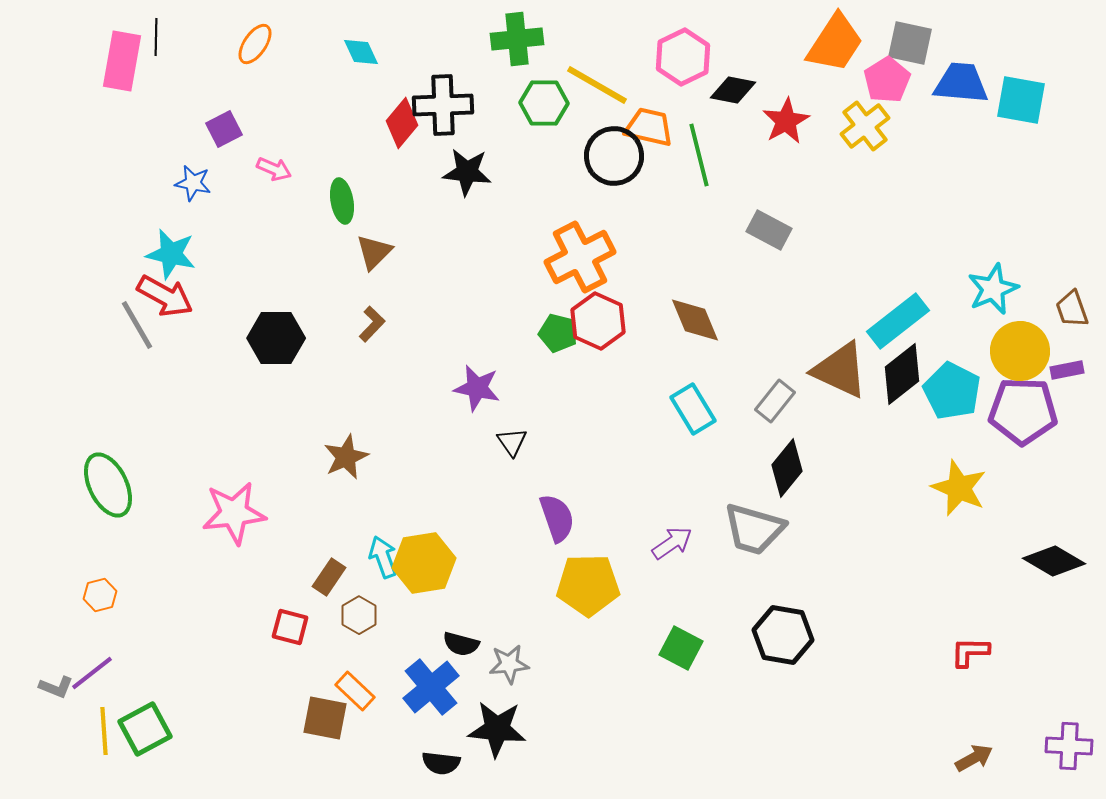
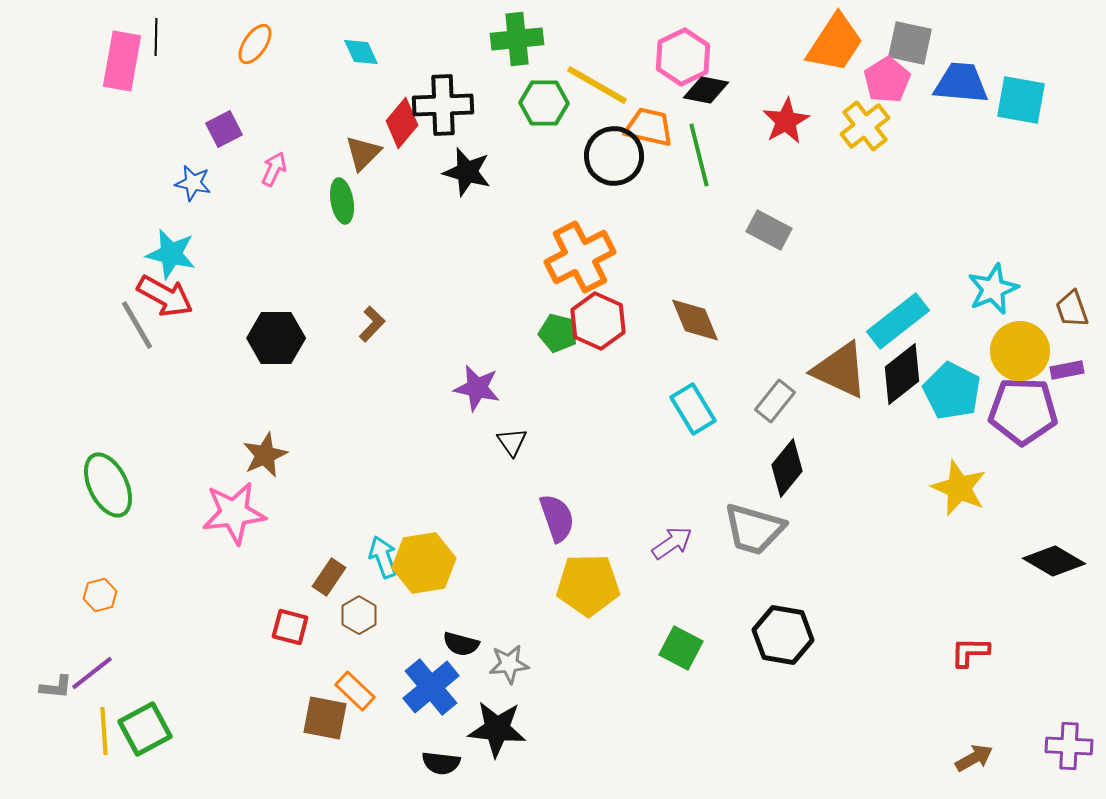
black diamond at (733, 90): moved 27 px left
pink arrow at (274, 169): rotated 88 degrees counterclockwise
black star at (467, 172): rotated 9 degrees clockwise
brown triangle at (374, 252): moved 11 px left, 99 px up
brown star at (346, 457): moved 81 px left, 2 px up
gray L-shape at (56, 687): rotated 16 degrees counterclockwise
